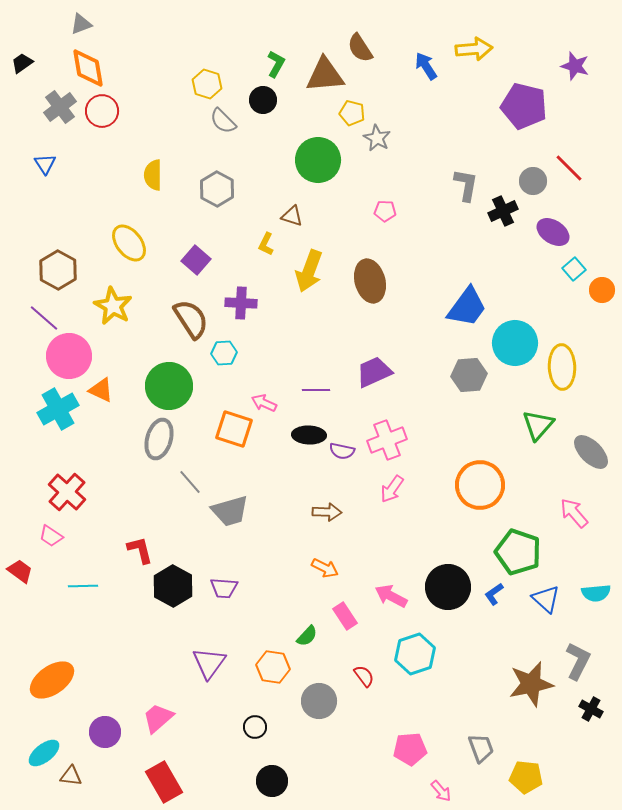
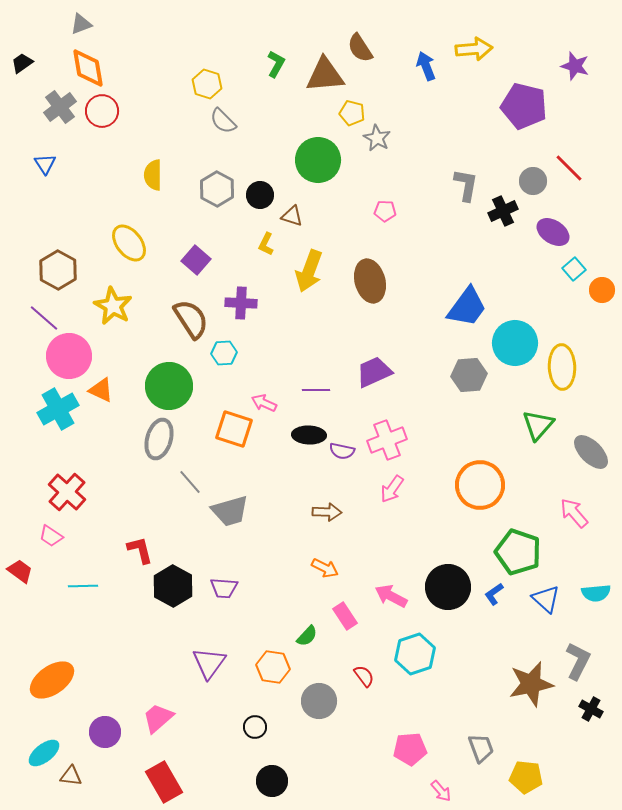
blue arrow at (426, 66): rotated 12 degrees clockwise
black circle at (263, 100): moved 3 px left, 95 px down
